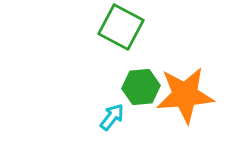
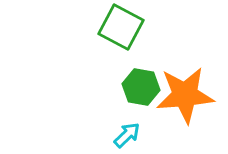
green hexagon: rotated 15 degrees clockwise
cyan arrow: moved 15 px right, 18 px down; rotated 8 degrees clockwise
